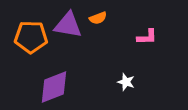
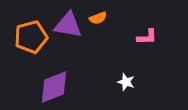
orange pentagon: rotated 16 degrees counterclockwise
